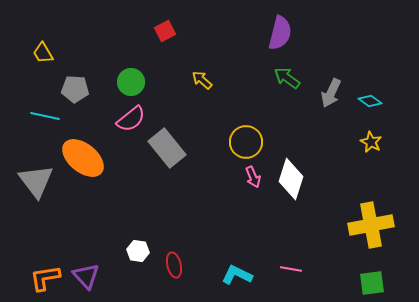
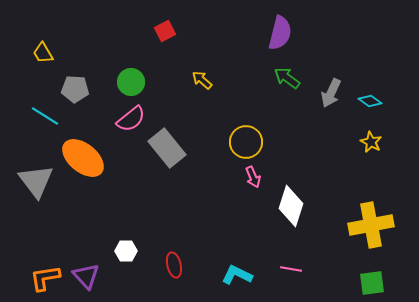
cyan line: rotated 20 degrees clockwise
white diamond: moved 27 px down
white hexagon: moved 12 px left; rotated 10 degrees counterclockwise
